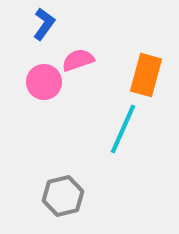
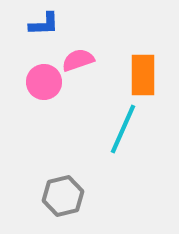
blue L-shape: rotated 52 degrees clockwise
orange rectangle: moved 3 px left; rotated 15 degrees counterclockwise
